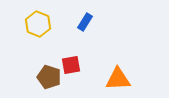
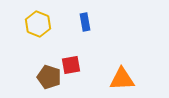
blue rectangle: rotated 42 degrees counterclockwise
orange triangle: moved 4 px right
